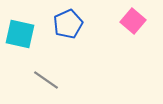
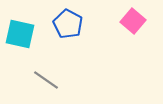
blue pentagon: rotated 20 degrees counterclockwise
